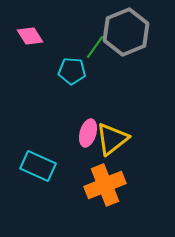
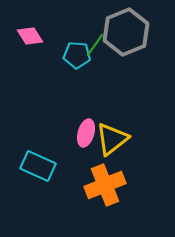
green line: moved 2 px up
cyan pentagon: moved 5 px right, 16 px up
pink ellipse: moved 2 px left
